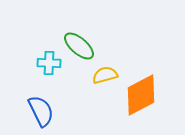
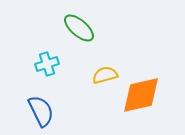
green ellipse: moved 18 px up
cyan cross: moved 2 px left, 1 px down; rotated 20 degrees counterclockwise
orange diamond: rotated 15 degrees clockwise
